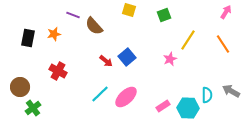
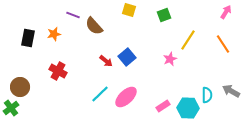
green cross: moved 22 px left
